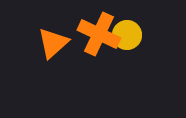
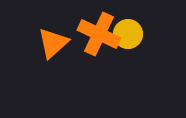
yellow circle: moved 1 px right, 1 px up
